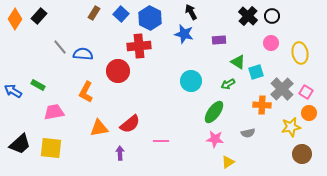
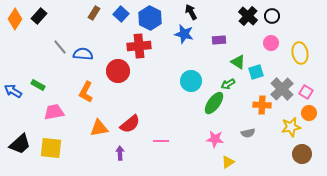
green ellipse: moved 9 px up
